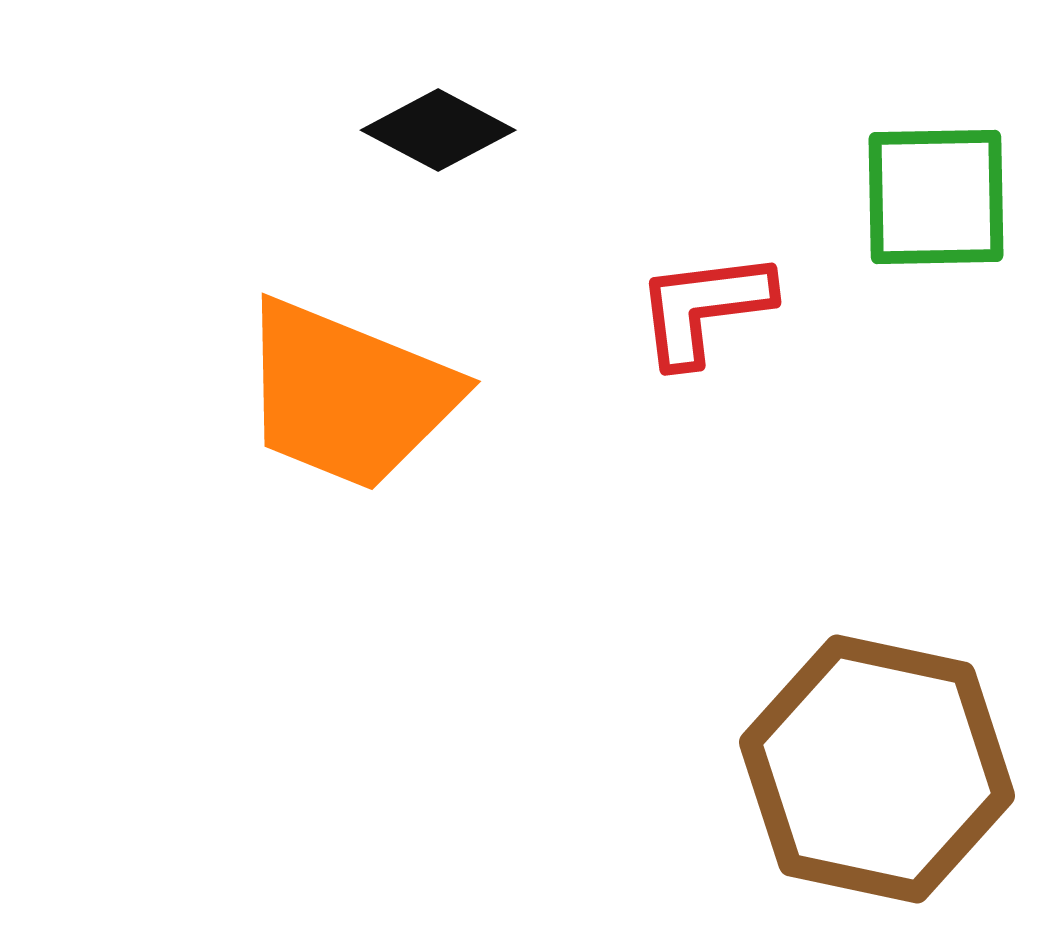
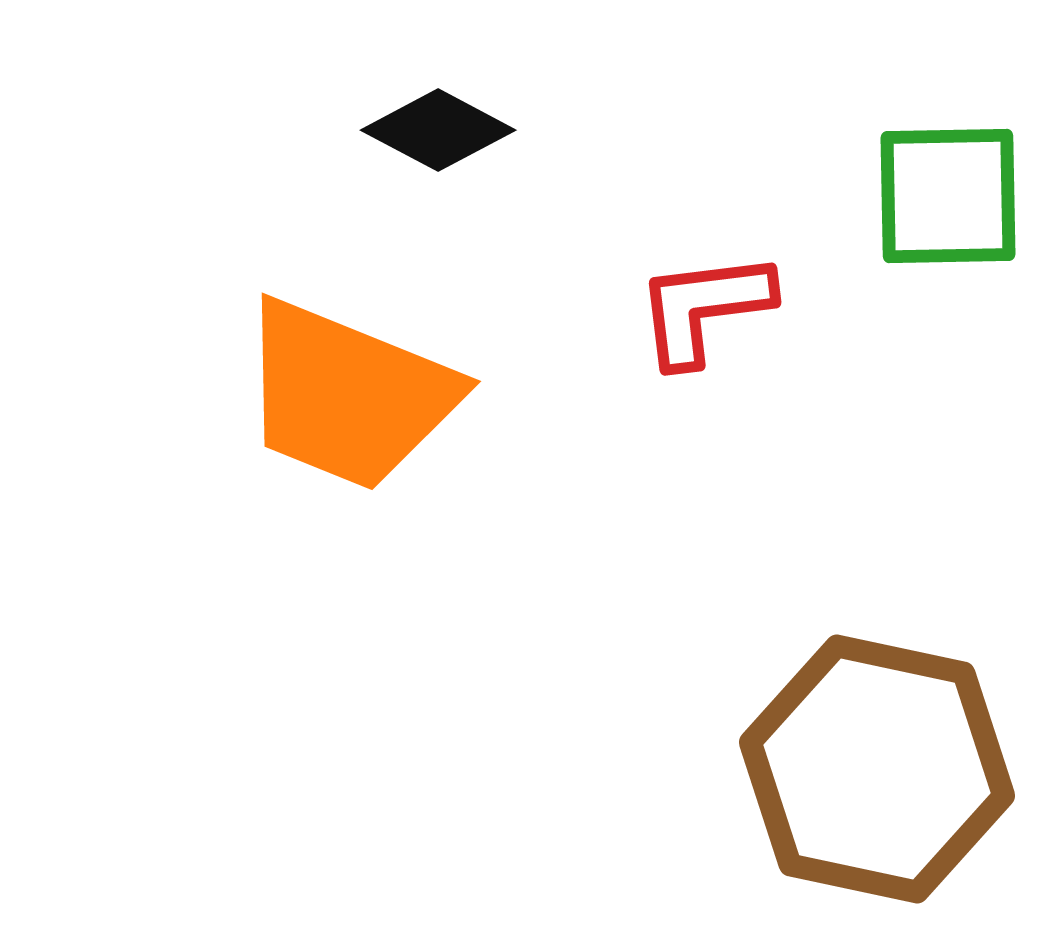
green square: moved 12 px right, 1 px up
